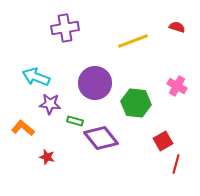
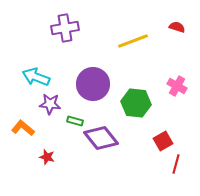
purple circle: moved 2 px left, 1 px down
